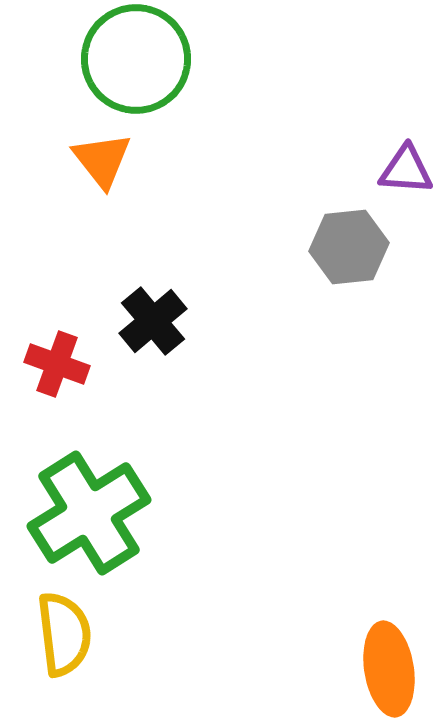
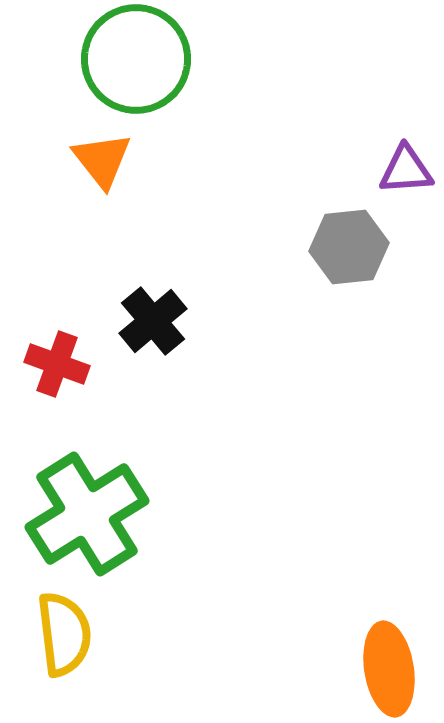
purple triangle: rotated 8 degrees counterclockwise
green cross: moved 2 px left, 1 px down
